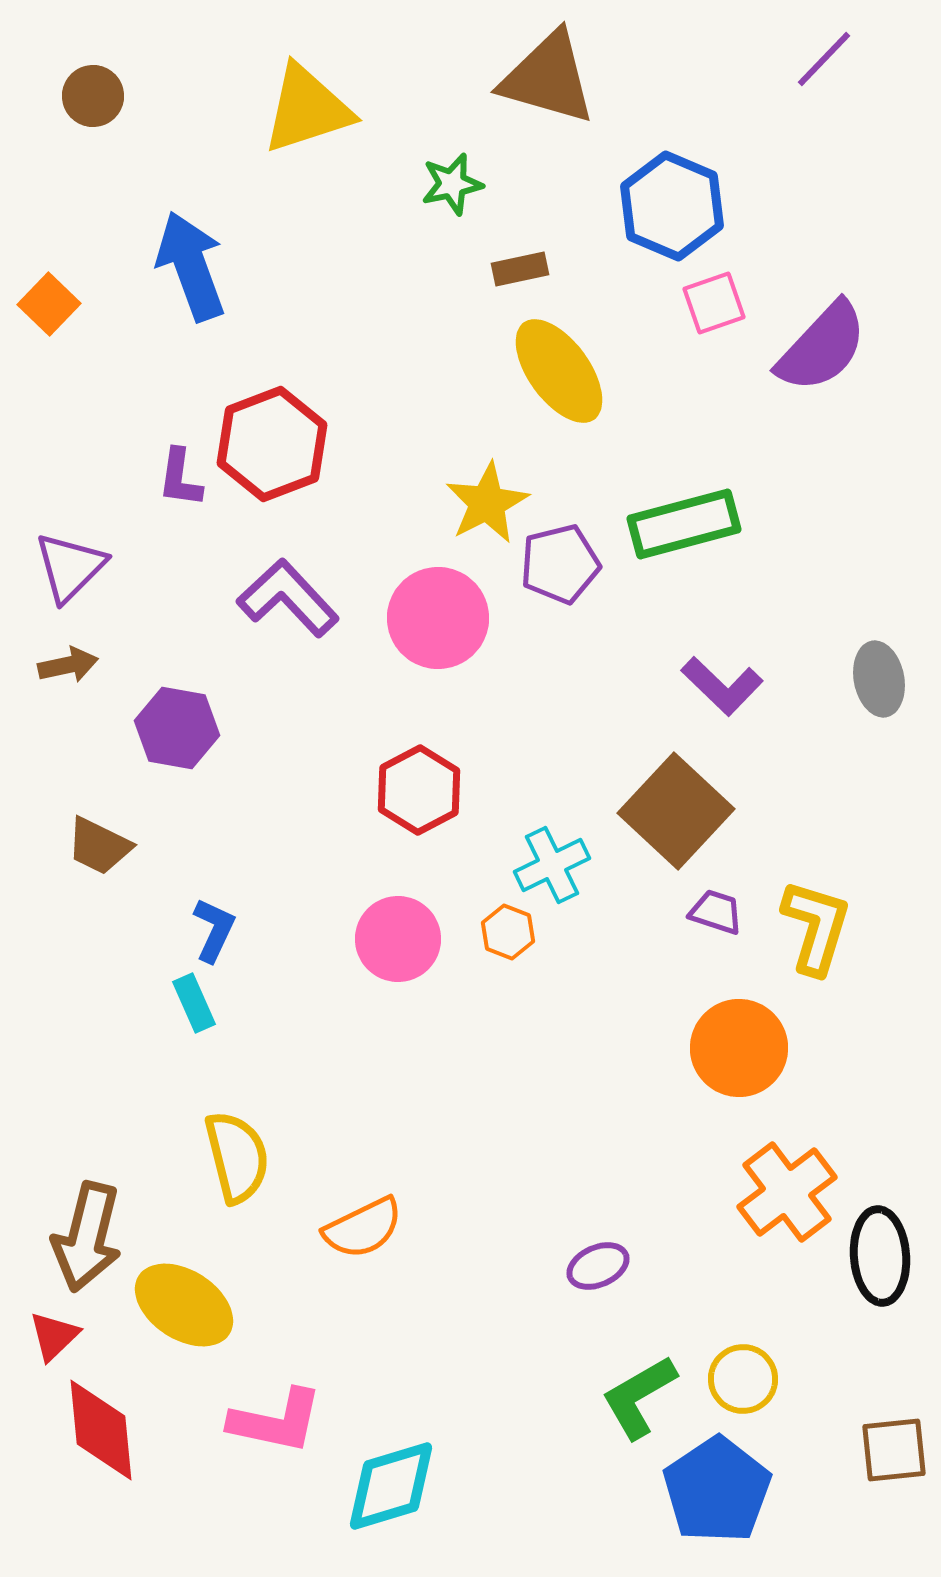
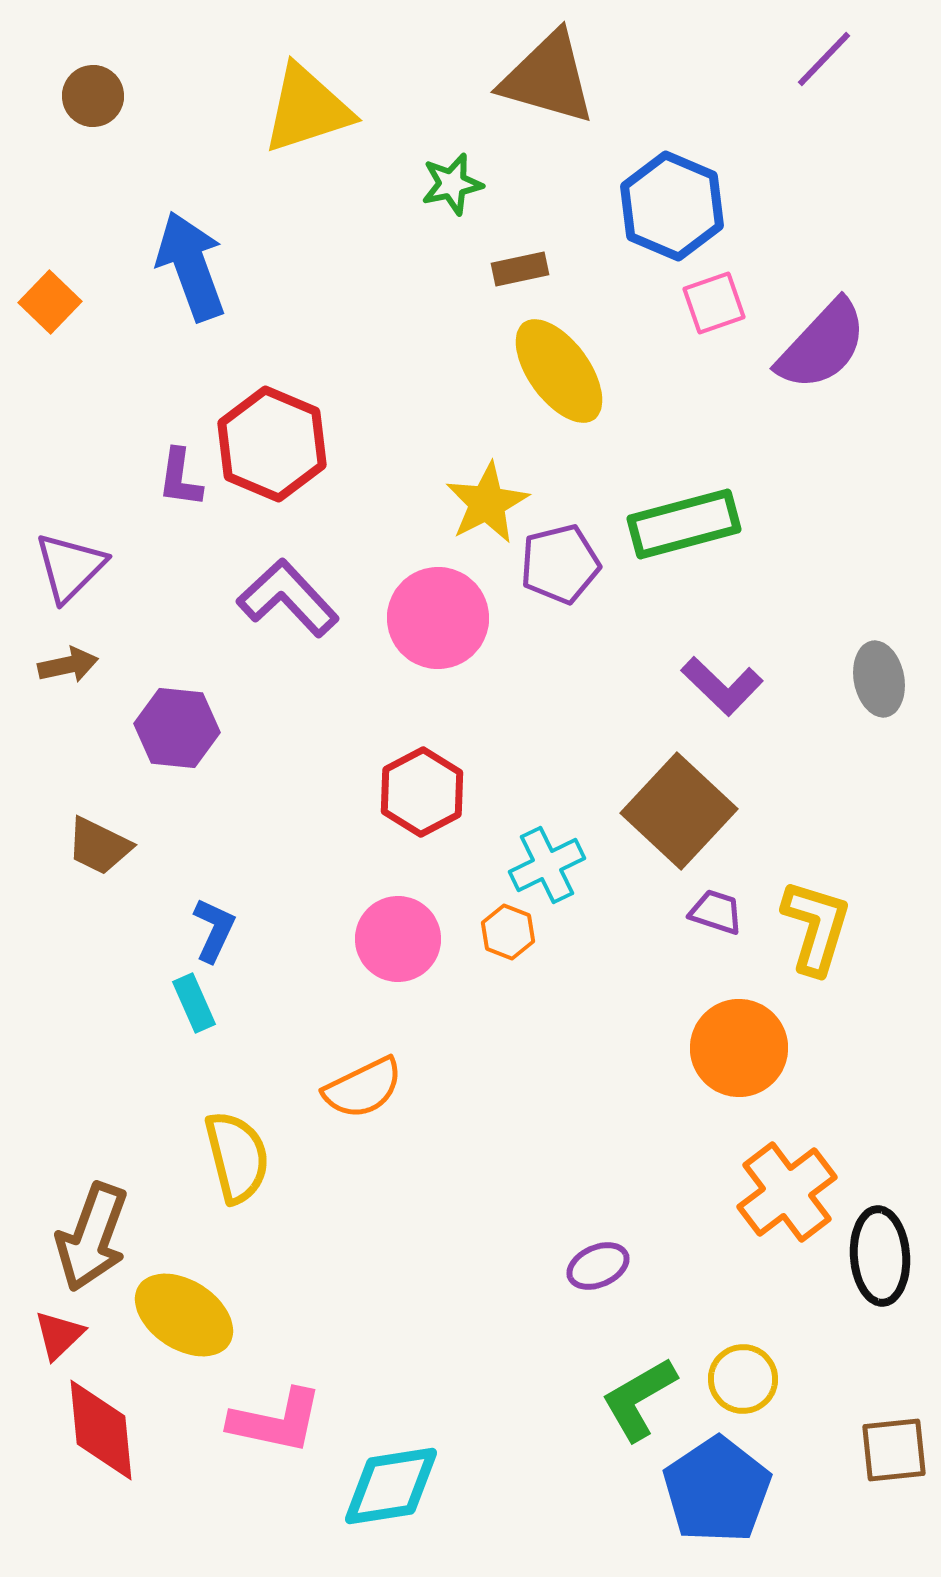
orange square at (49, 304): moved 1 px right, 2 px up
purple semicircle at (822, 347): moved 2 px up
red hexagon at (272, 444): rotated 16 degrees counterclockwise
purple hexagon at (177, 728): rotated 4 degrees counterclockwise
red hexagon at (419, 790): moved 3 px right, 2 px down
brown square at (676, 811): moved 3 px right
cyan cross at (552, 865): moved 5 px left
orange semicircle at (363, 1228): moved 140 px up
brown arrow at (87, 1237): moved 5 px right; rotated 6 degrees clockwise
yellow ellipse at (184, 1305): moved 10 px down
red triangle at (54, 1336): moved 5 px right, 1 px up
green L-shape at (639, 1397): moved 2 px down
cyan diamond at (391, 1486): rotated 8 degrees clockwise
